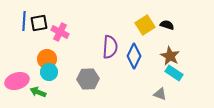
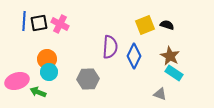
yellow square: rotated 12 degrees clockwise
pink cross: moved 8 px up
